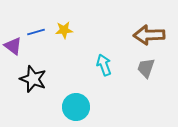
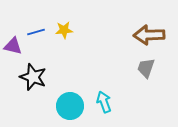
purple triangle: rotated 24 degrees counterclockwise
cyan arrow: moved 37 px down
black star: moved 2 px up
cyan circle: moved 6 px left, 1 px up
